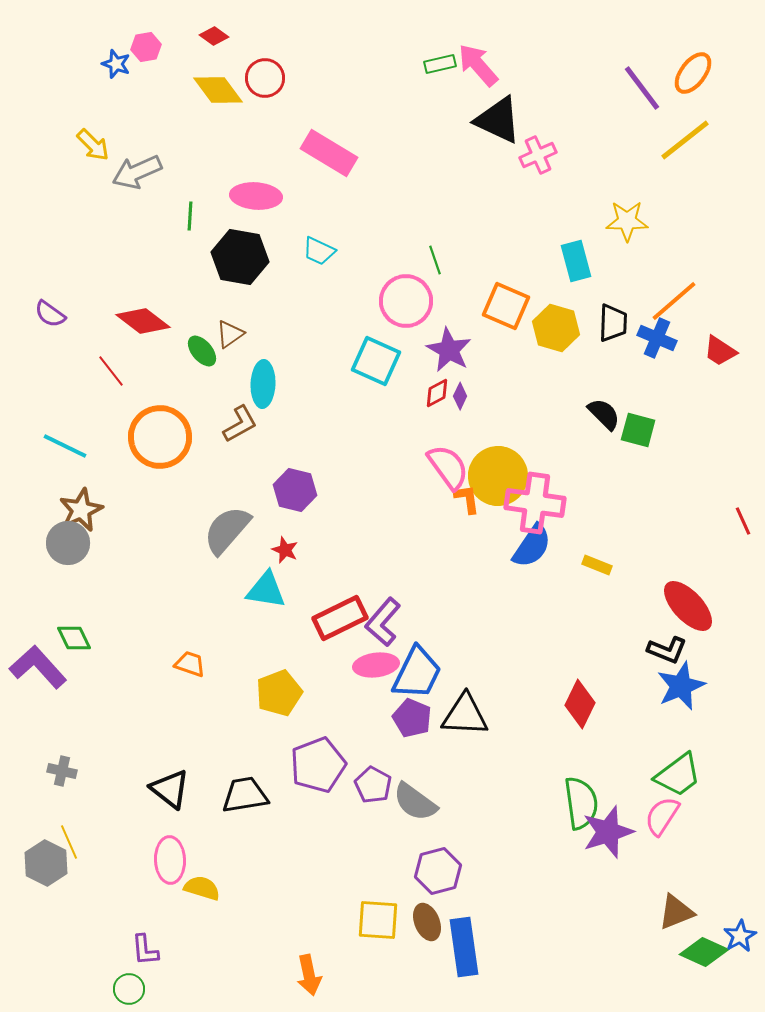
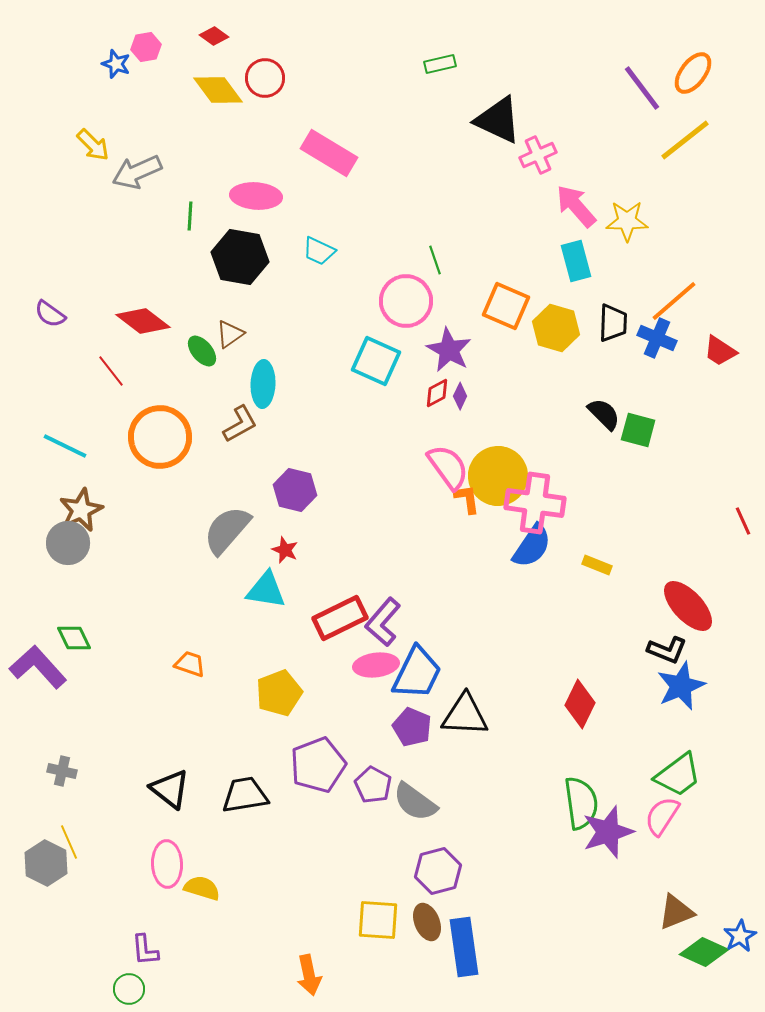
pink arrow at (478, 65): moved 98 px right, 141 px down
purple pentagon at (412, 718): moved 9 px down
pink ellipse at (170, 860): moved 3 px left, 4 px down
